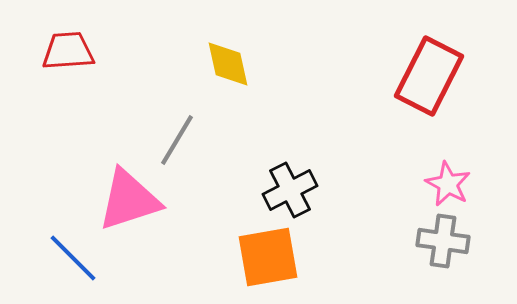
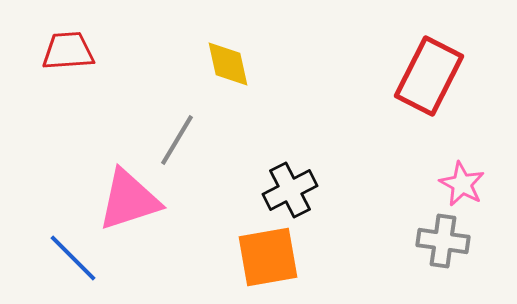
pink star: moved 14 px right
